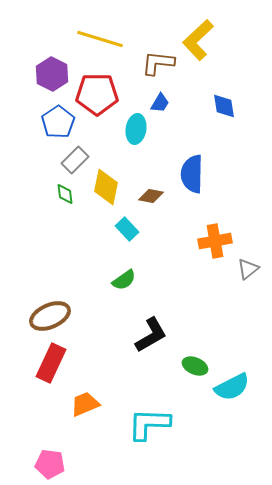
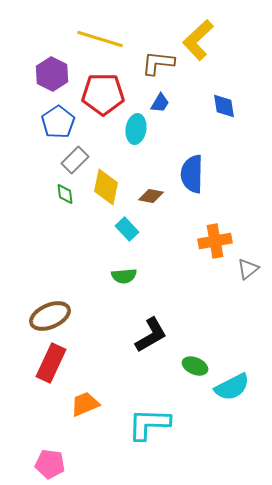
red pentagon: moved 6 px right
green semicircle: moved 4 px up; rotated 30 degrees clockwise
